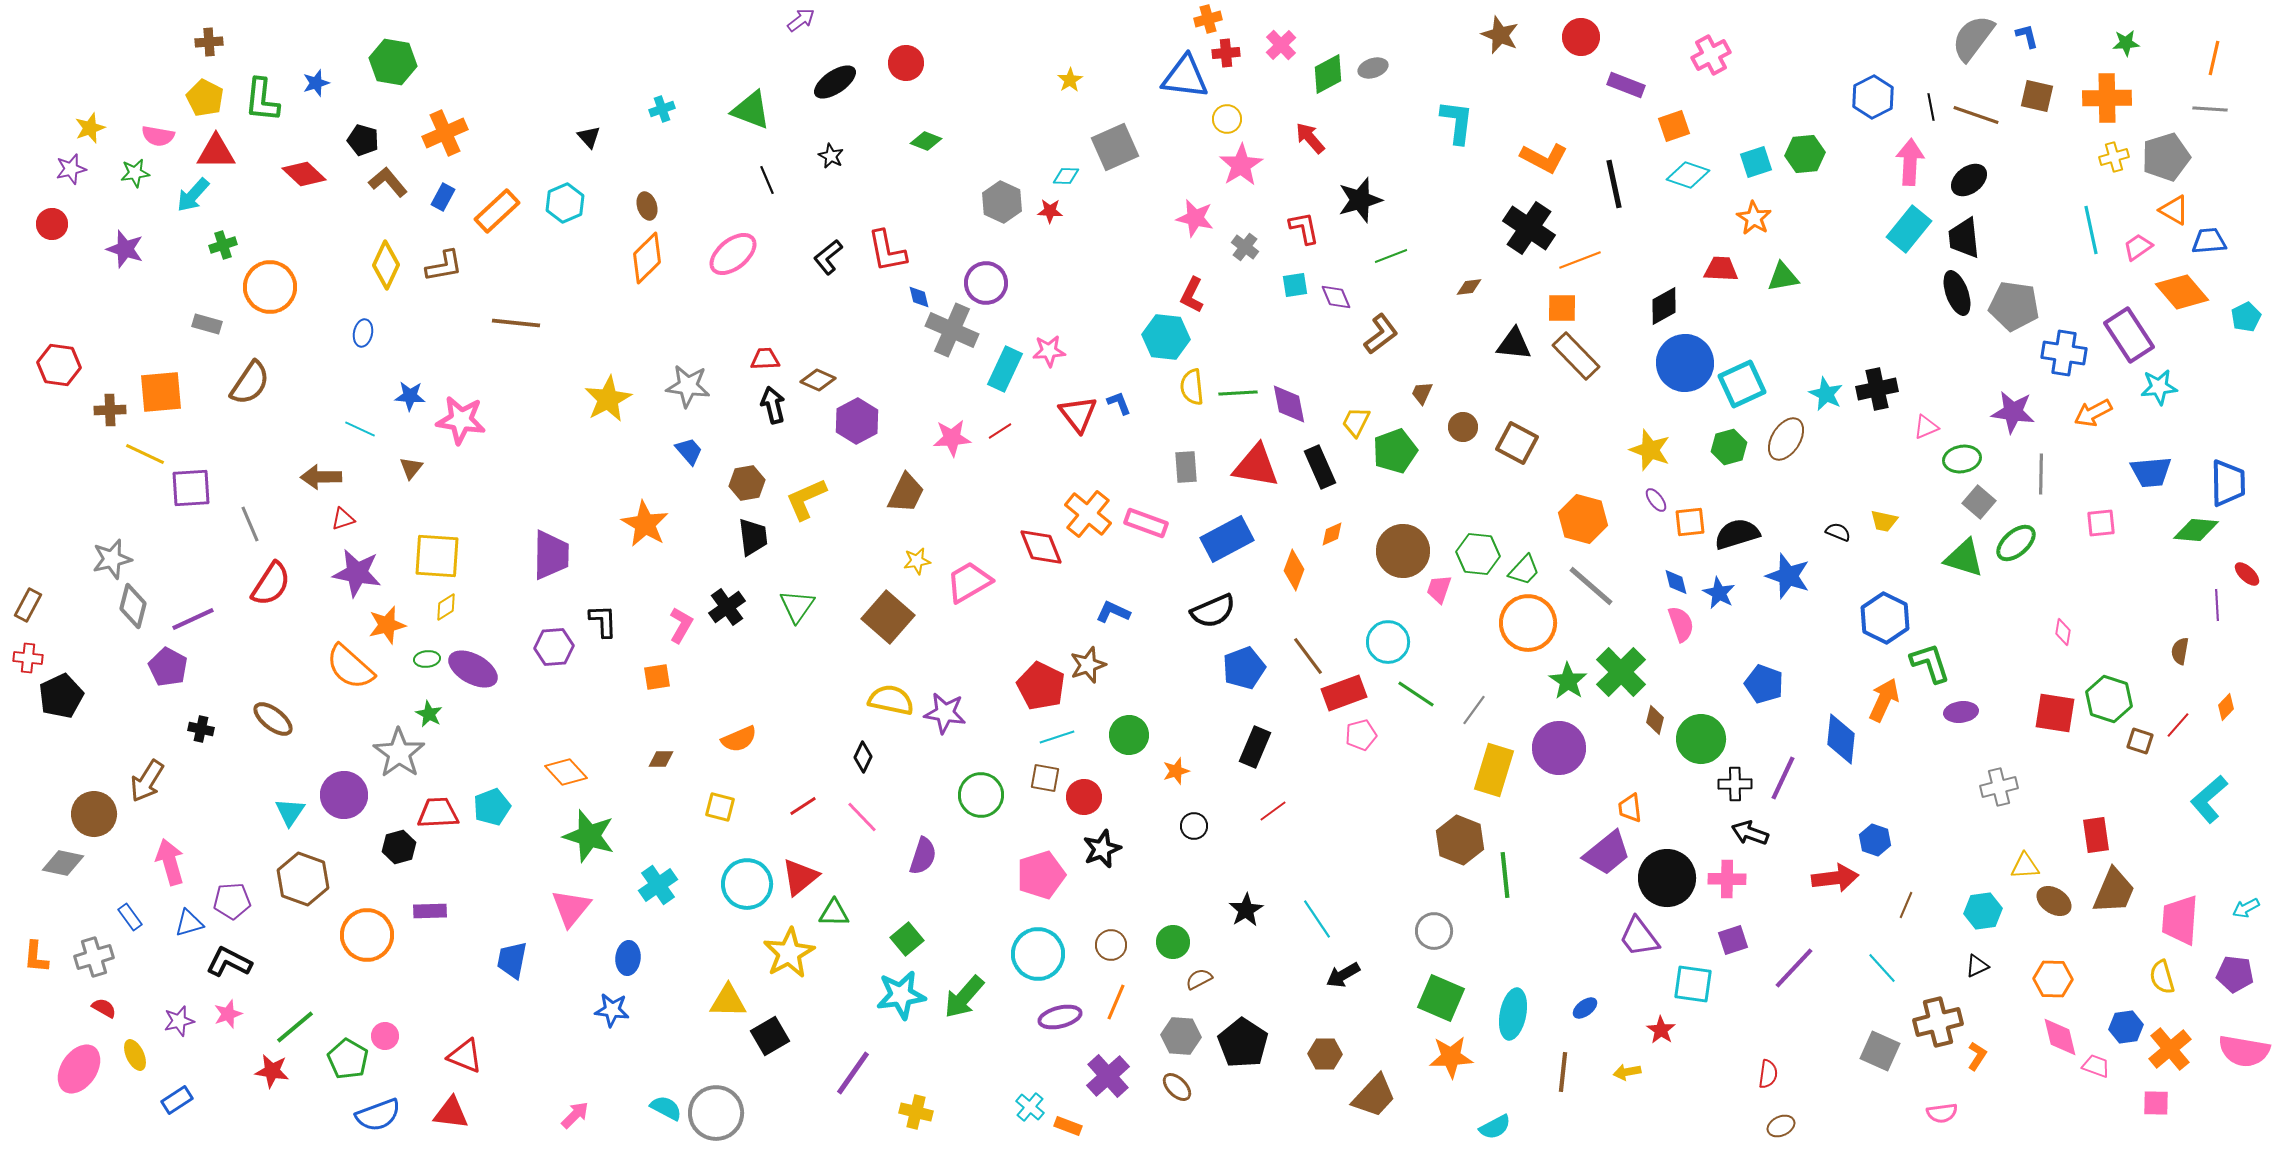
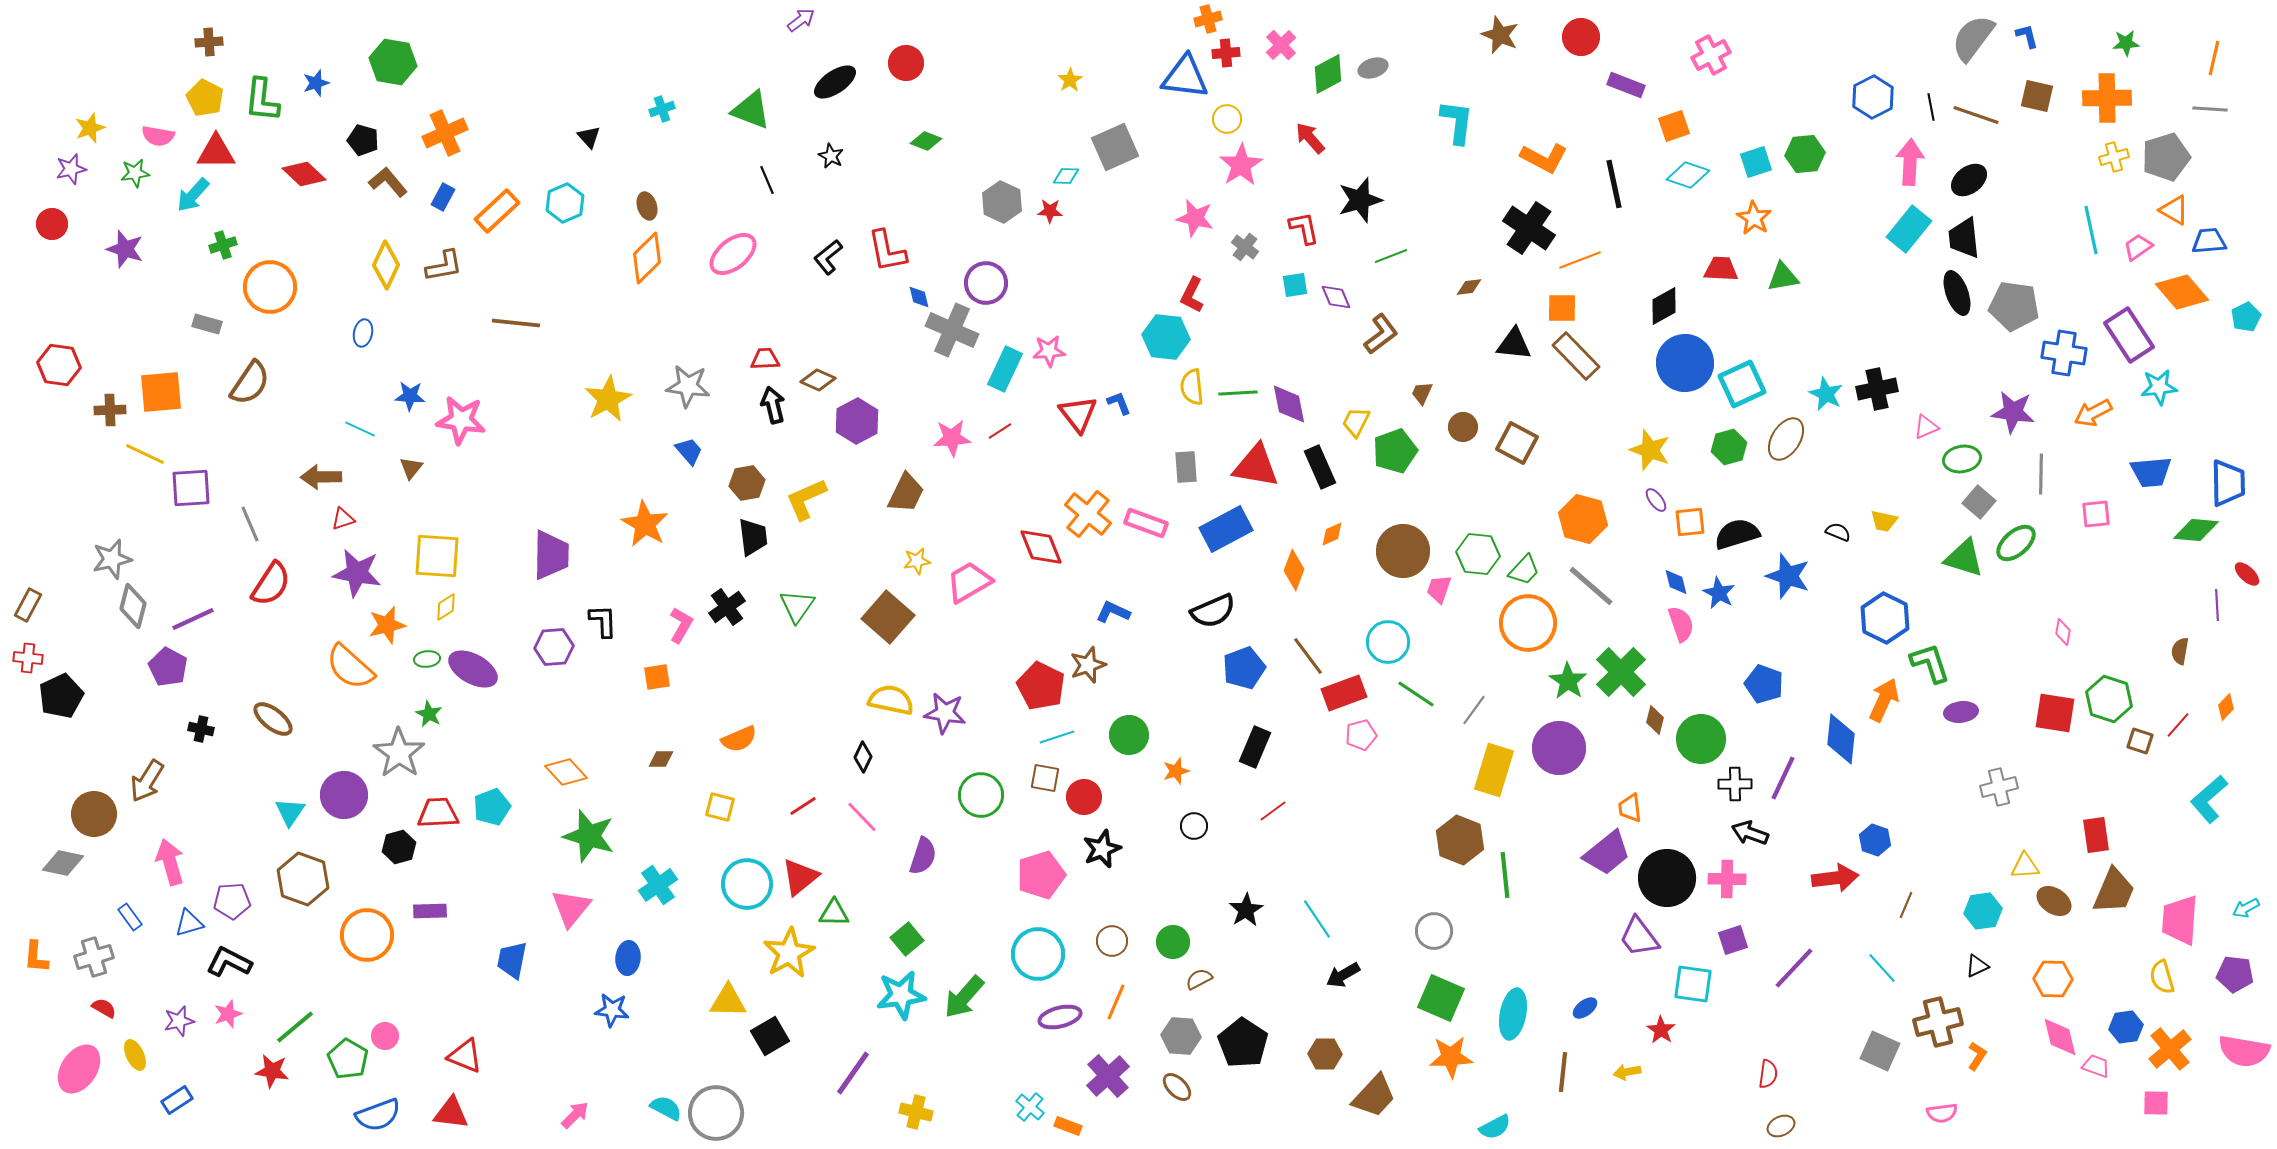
pink square at (2101, 523): moved 5 px left, 9 px up
blue rectangle at (1227, 539): moved 1 px left, 10 px up
brown circle at (1111, 945): moved 1 px right, 4 px up
